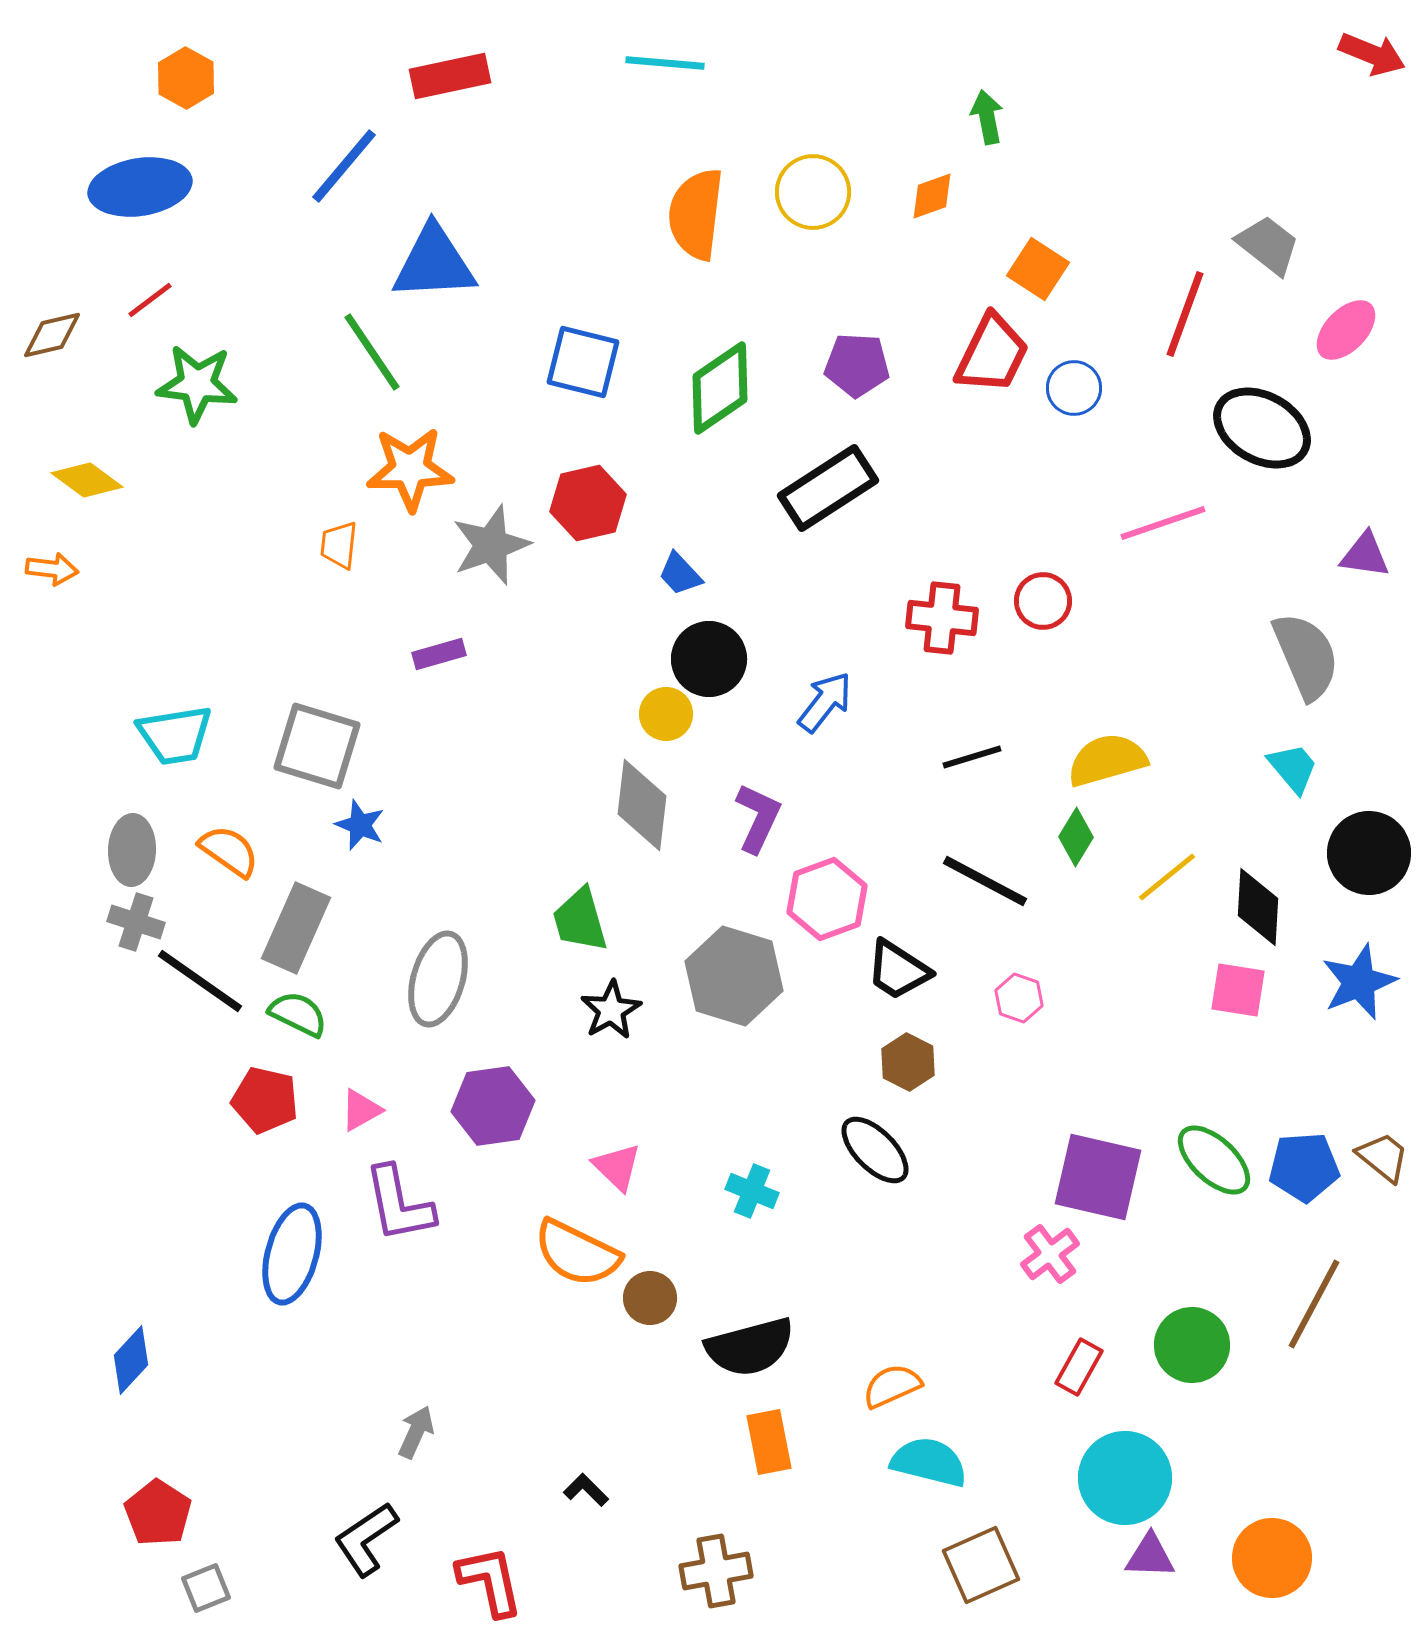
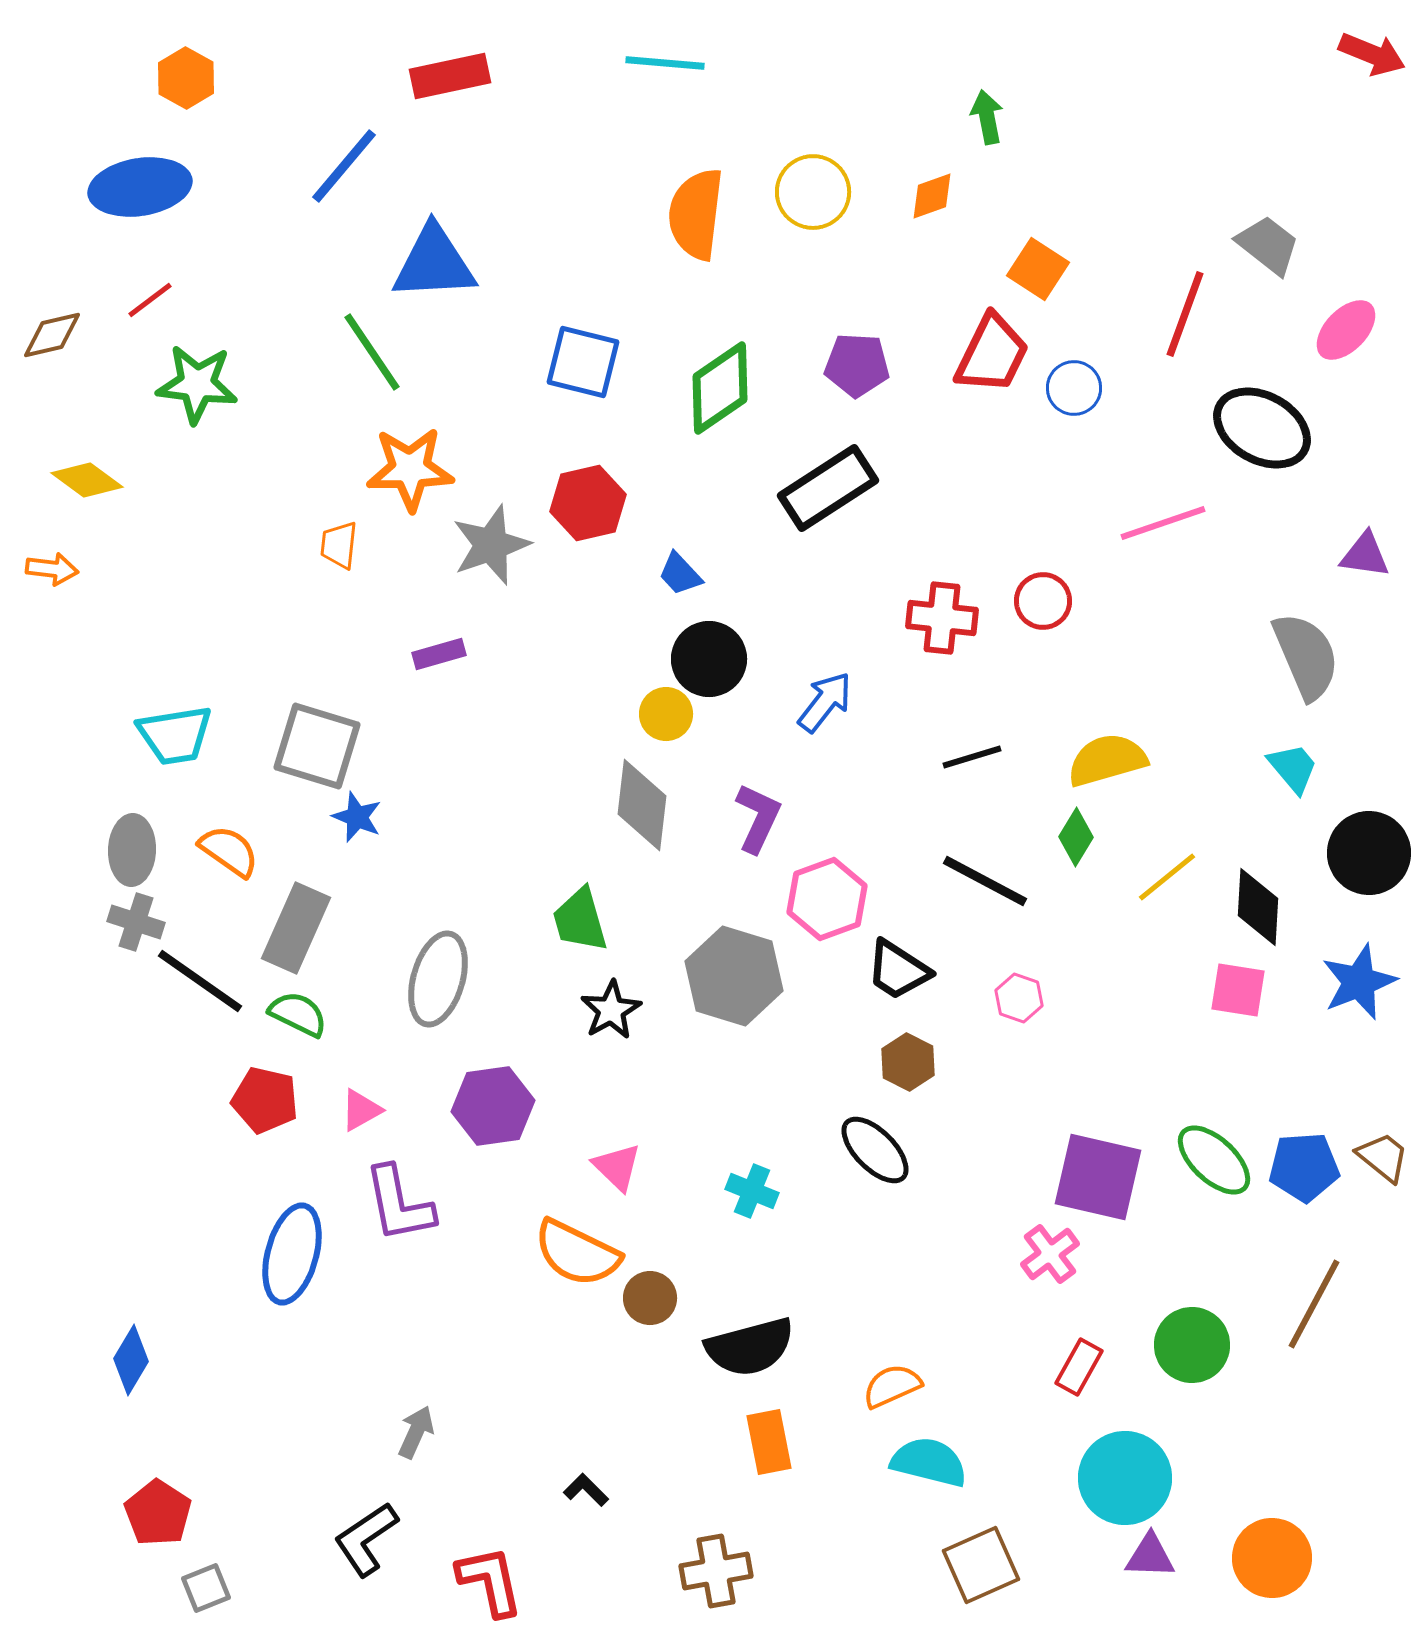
blue star at (360, 825): moved 3 px left, 8 px up
blue diamond at (131, 1360): rotated 12 degrees counterclockwise
